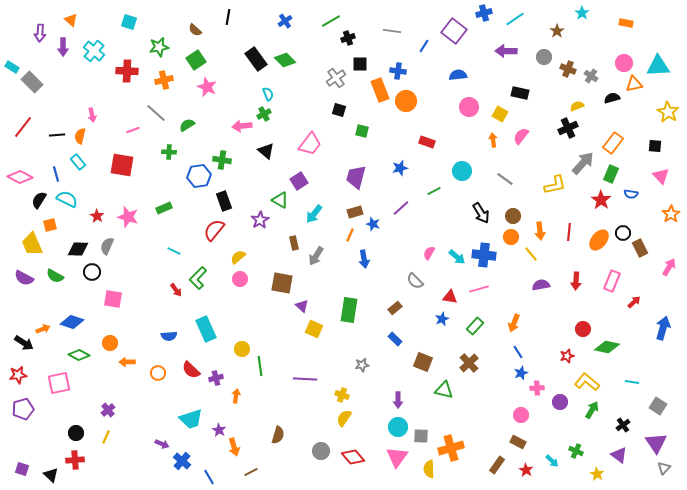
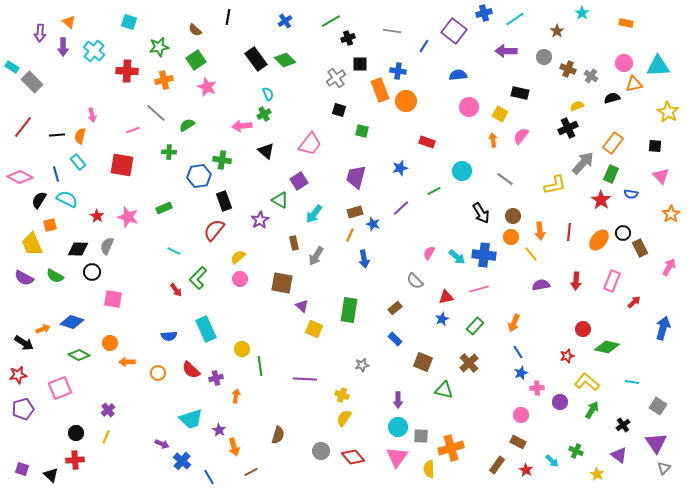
orange triangle at (71, 20): moved 2 px left, 2 px down
red triangle at (450, 297): moved 4 px left; rotated 21 degrees counterclockwise
pink square at (59, 383): moved 1 px right, 5 px down; rotated 10 degrees counterclockwise
